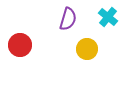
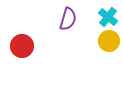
red circle: moved 2 px right, 1 px down
yellow circle: moved 22 px right, 8 px up
